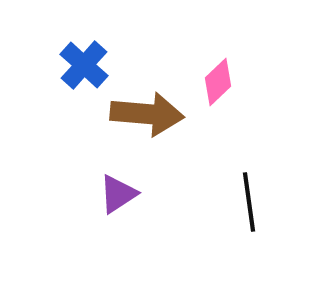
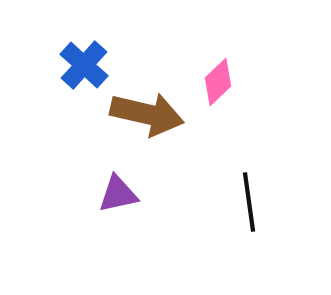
brown arrow: rotated 8 degrees clockwise
purple triangle: rotated 21 degrees clockwise
